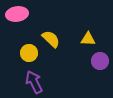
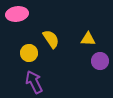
yellow semicircle: rotated 12 degrees clockwise
